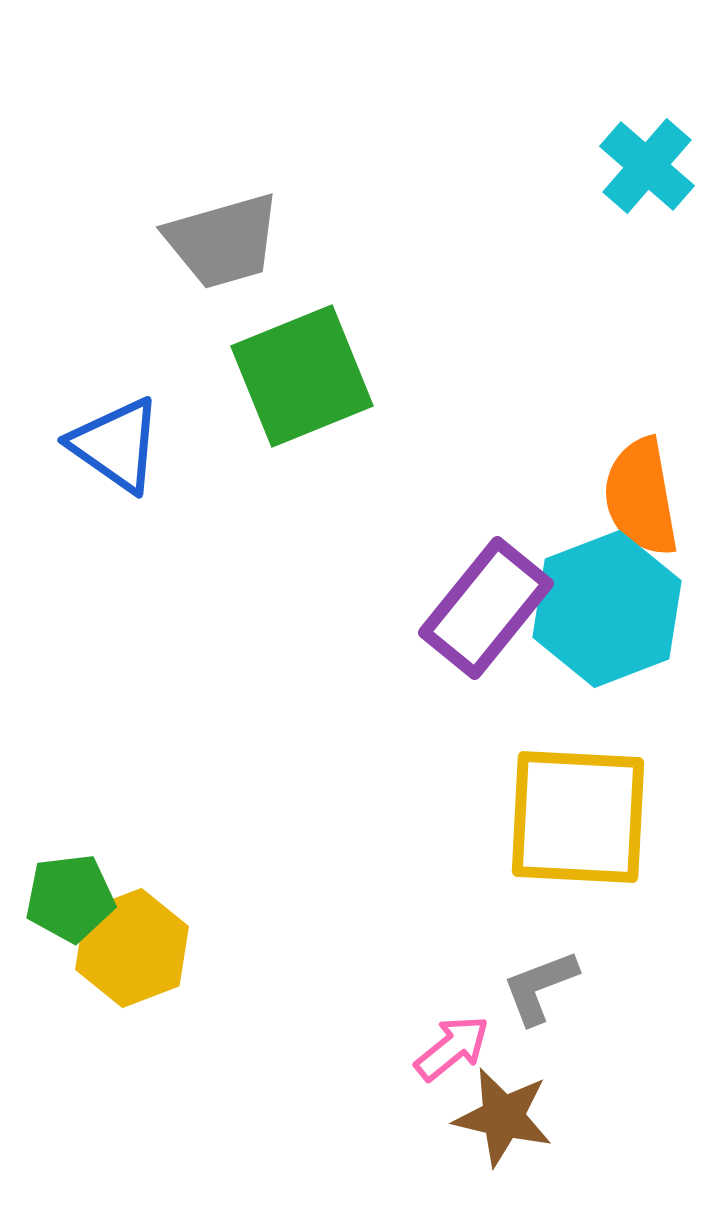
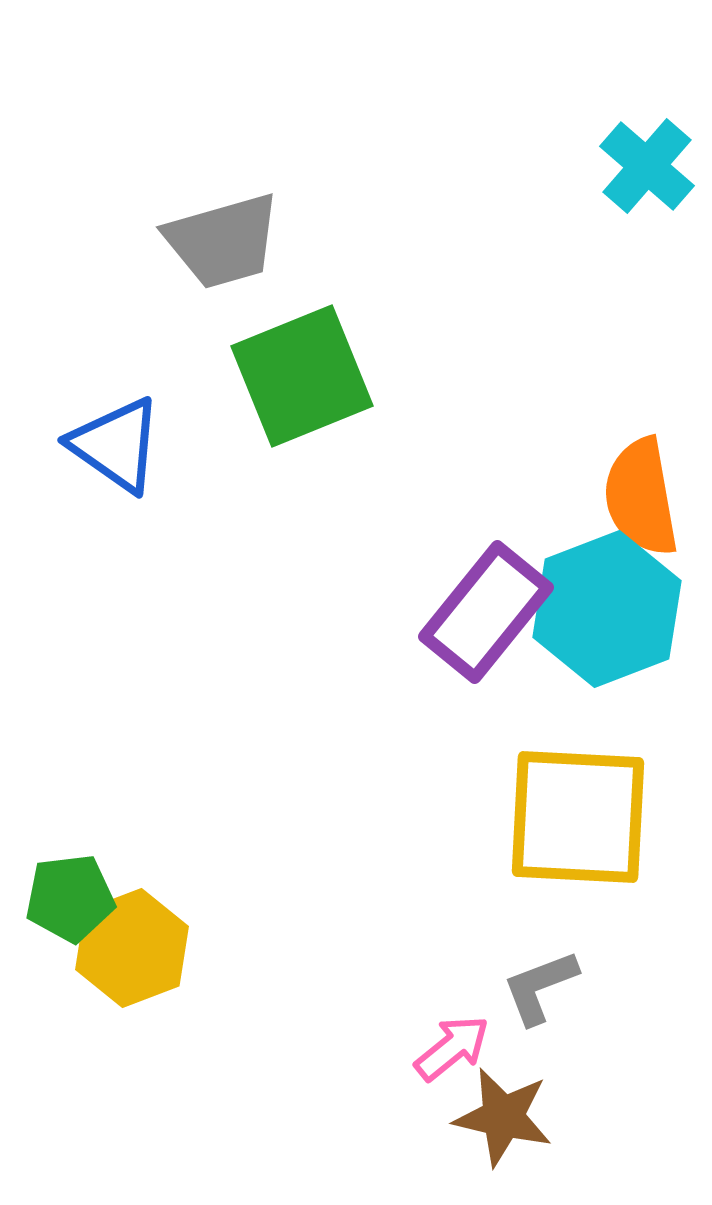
purple rectangle: moved 4 px down
